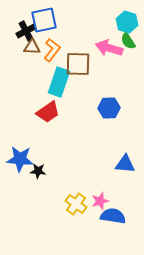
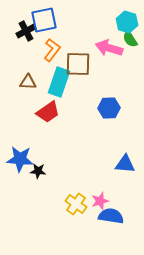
green semicircle: moved 2 px right, 2 px up
brown triangle: moved 4 px left, 35 px down
blue semicircle: moved 2 px left
